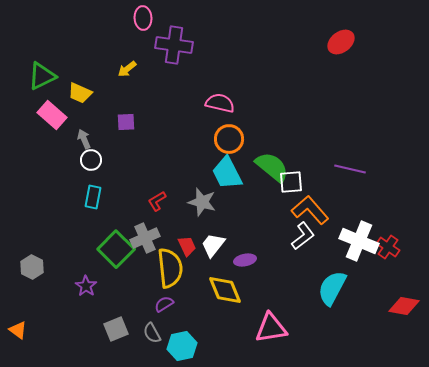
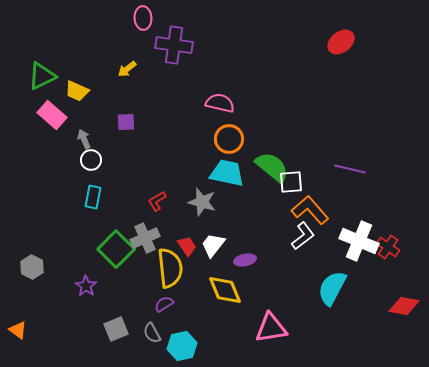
yellow trapezoid: moved 3 px left, 2 px up
cyan trapezoid: rotated 129 degrees clockwise
red trapezoid: rotated 10 degrees counterclockwise
